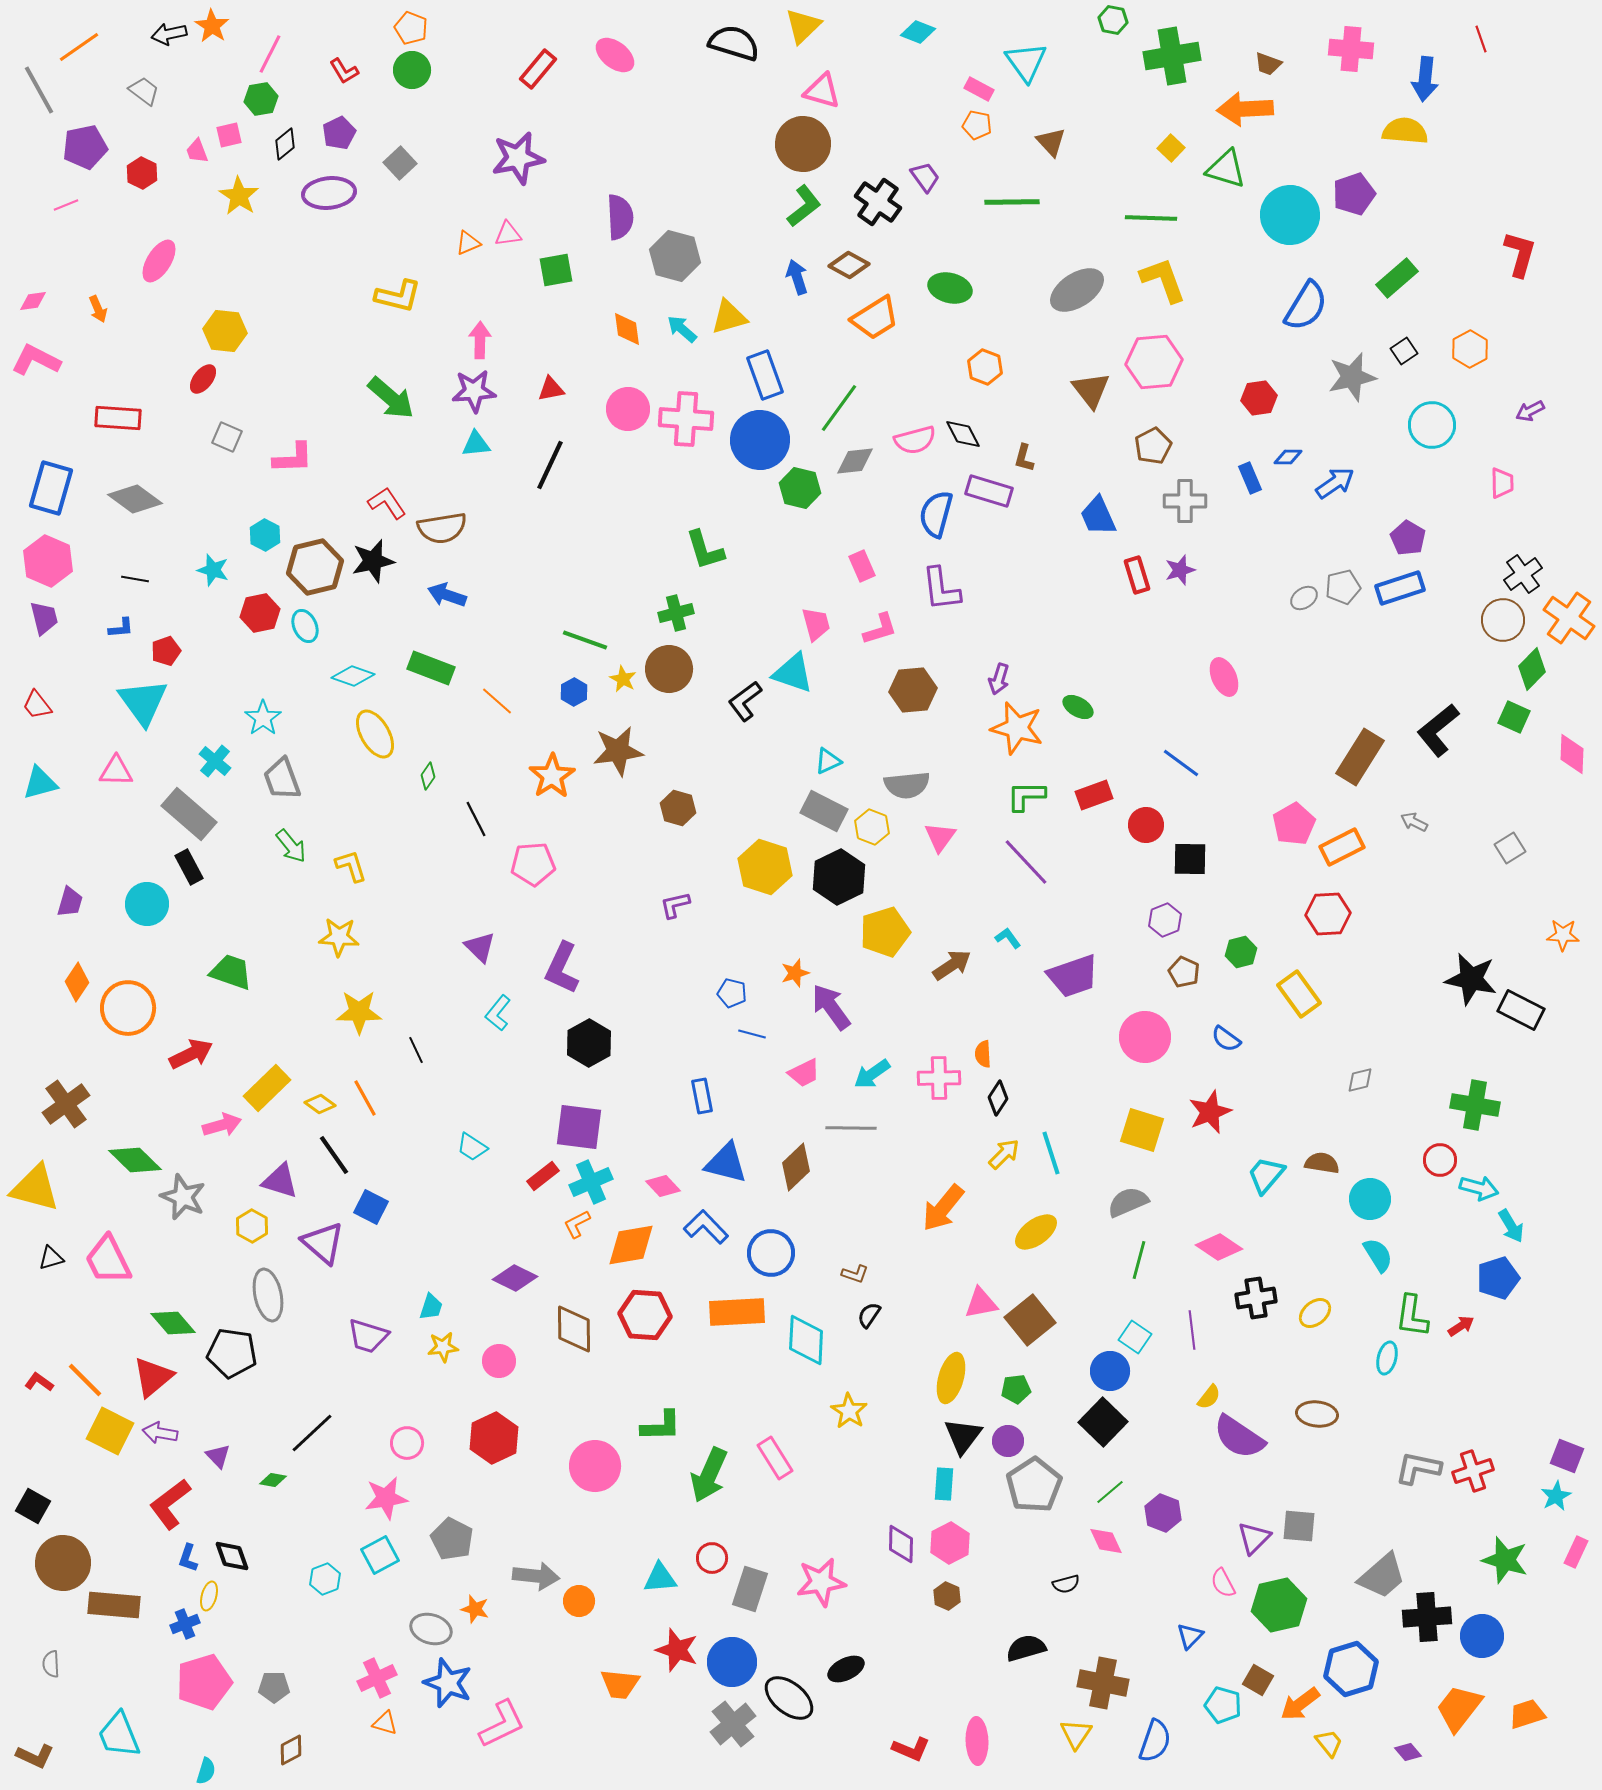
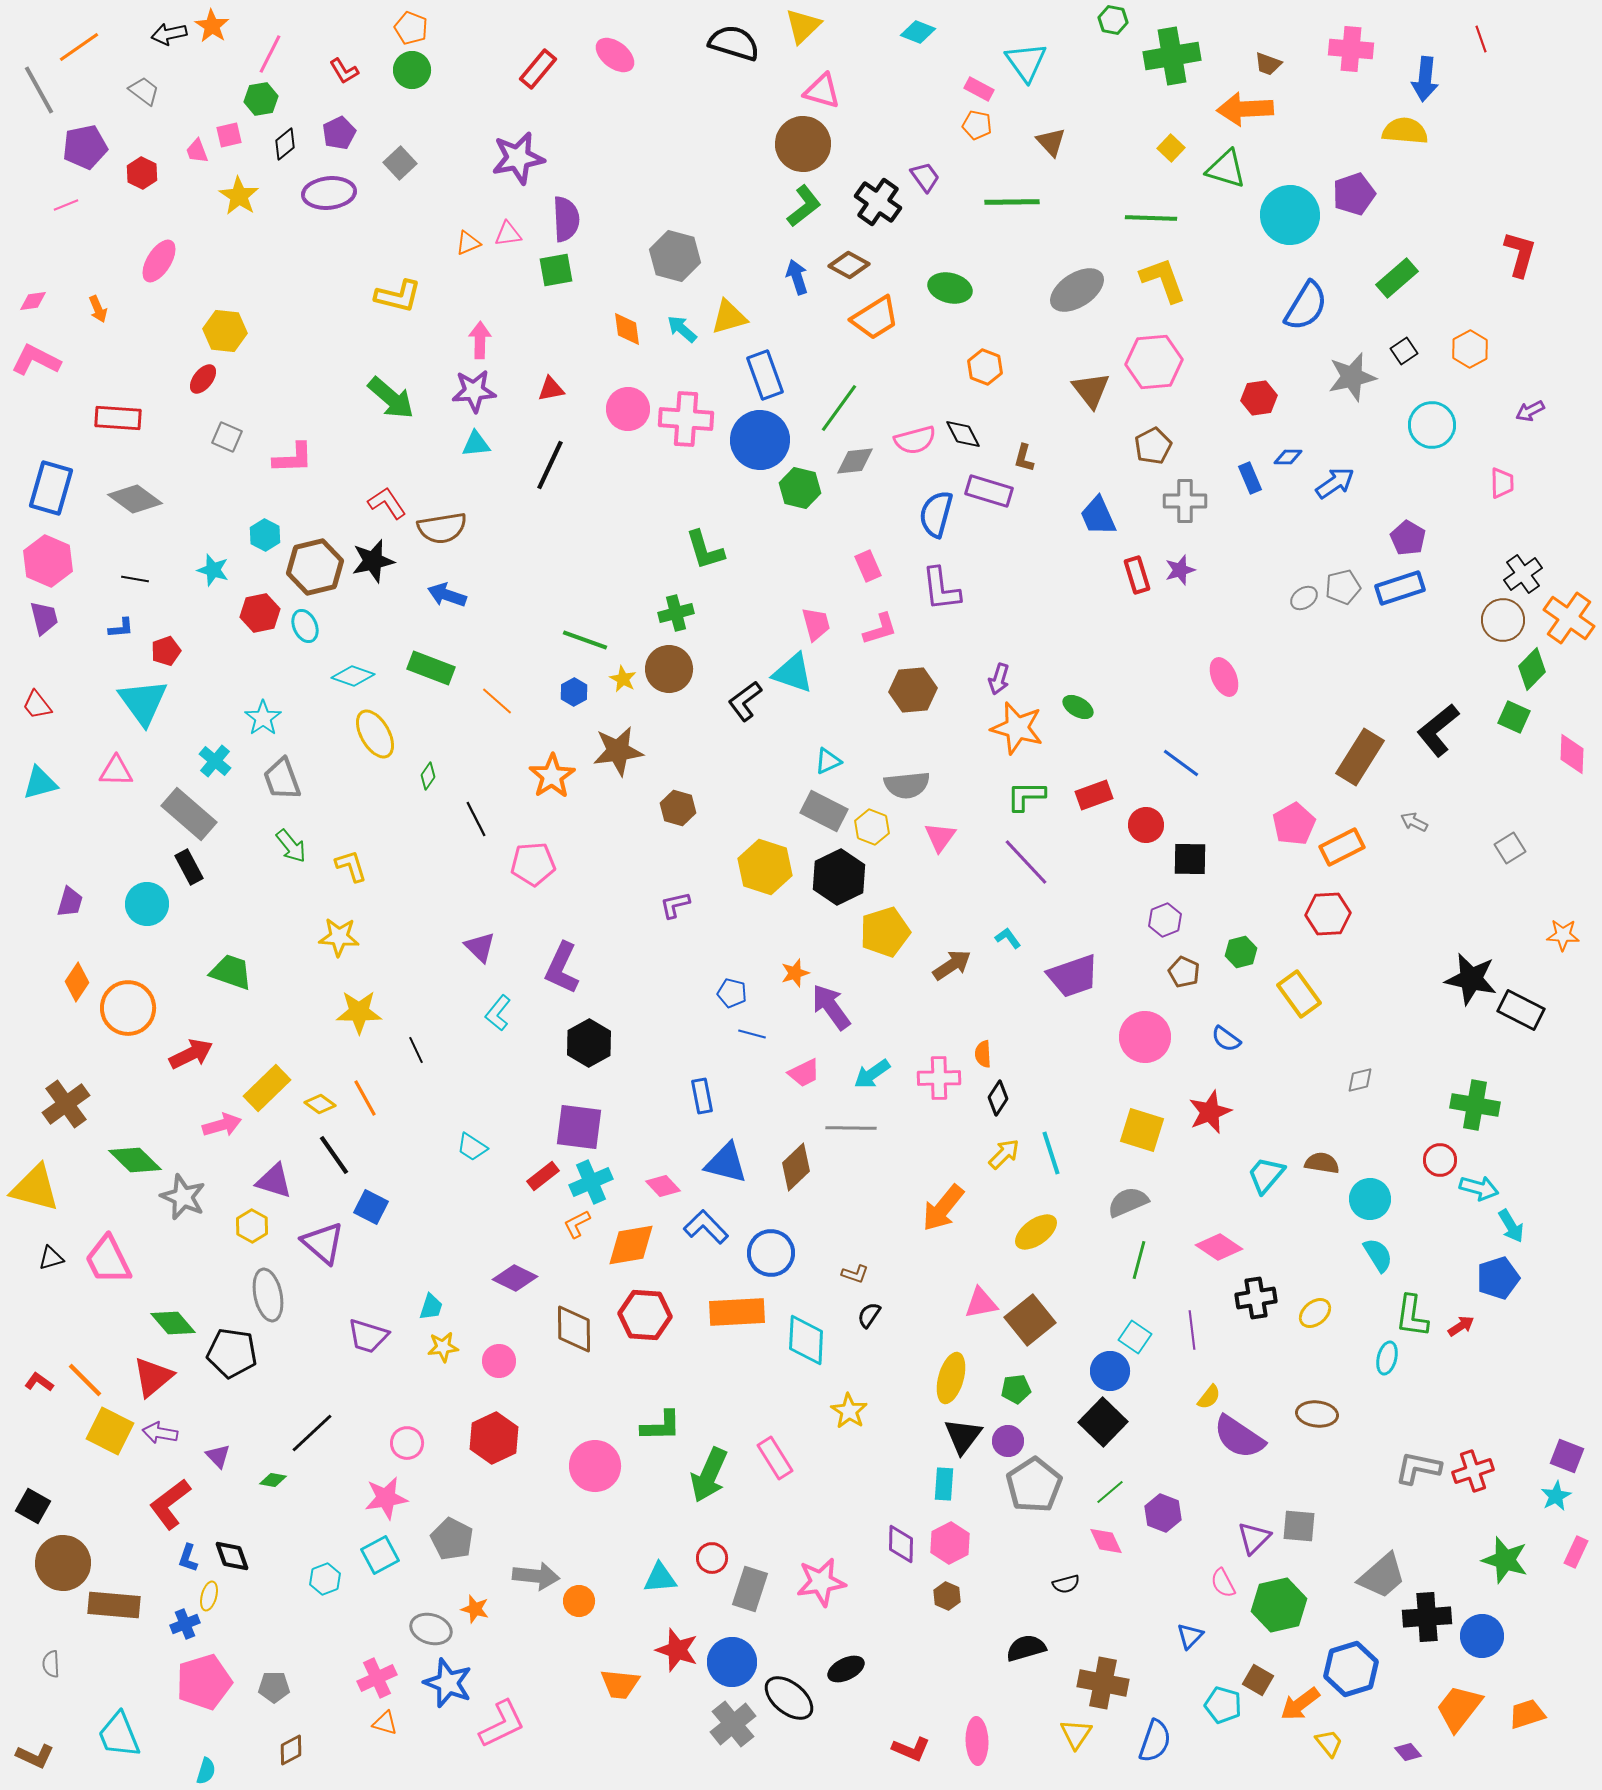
purple semicircle at (620, 217): moved 54 px left, 2 px down
pink rectangle at (862, 566): moved 6 px right
purple triangle at (280, 1181): moved 6 px left
